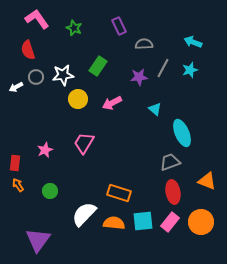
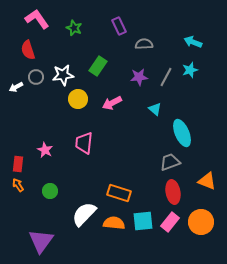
gray line: moved 3 px right, 9 px down
pink trapezoid: rotated 25 degrees counterclockwise
pink star: rotated 21 degrees counterclockwise
red rectangle: moved 3 px right, 1 px down
purple triangle: moved 3 px right, 1 px down
